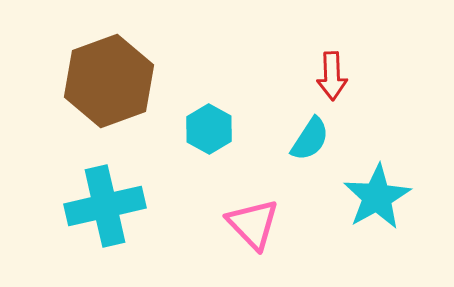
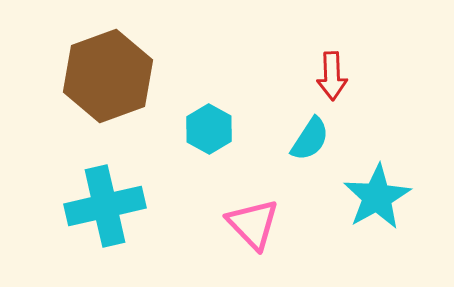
brown hexagon: moved 1 px left, 5 px up
